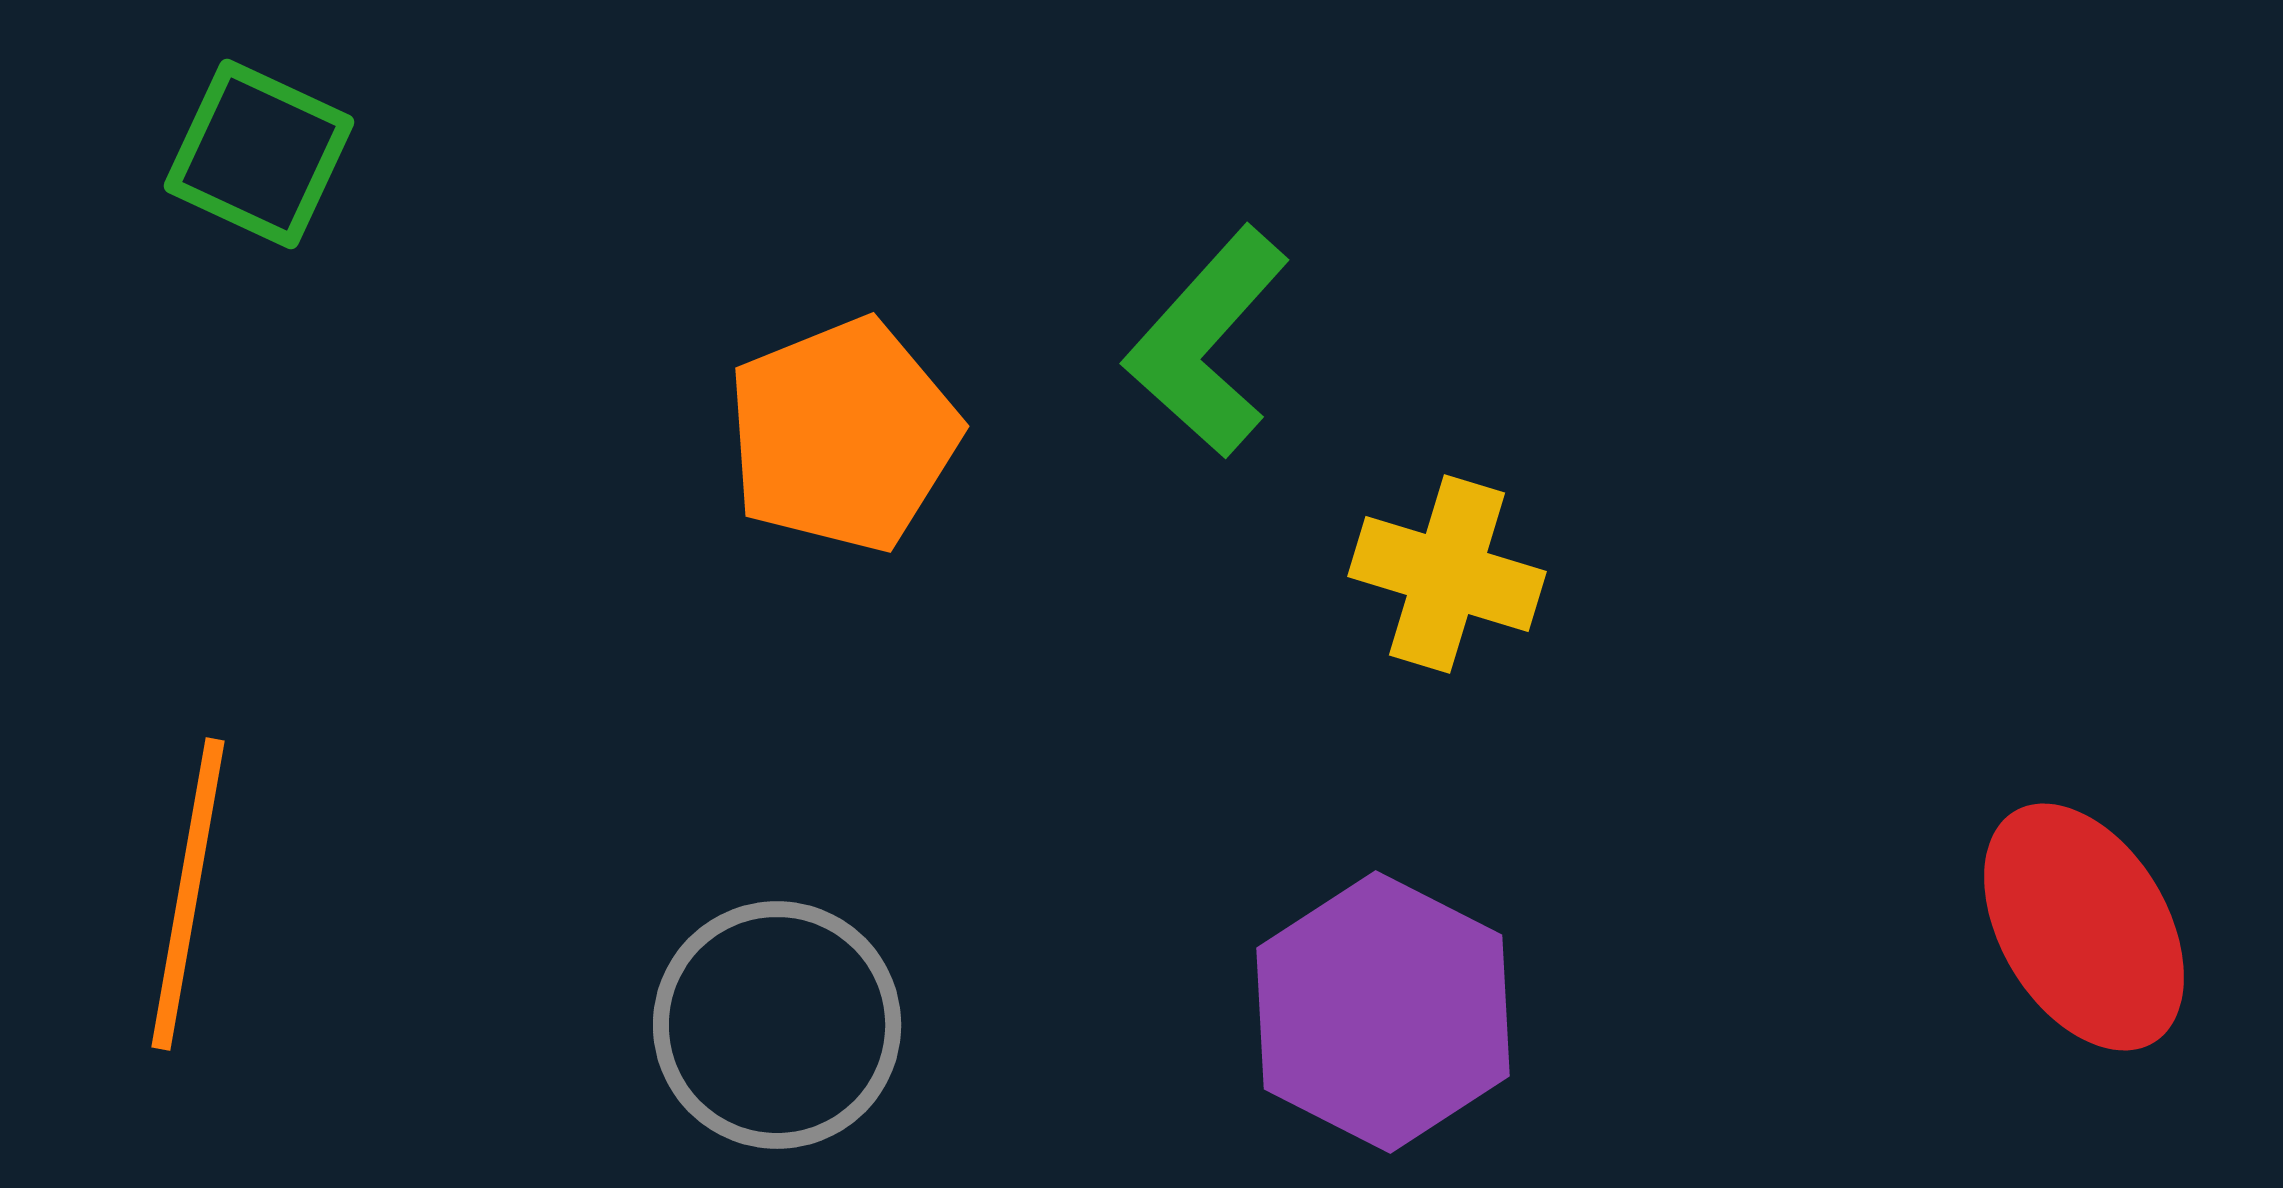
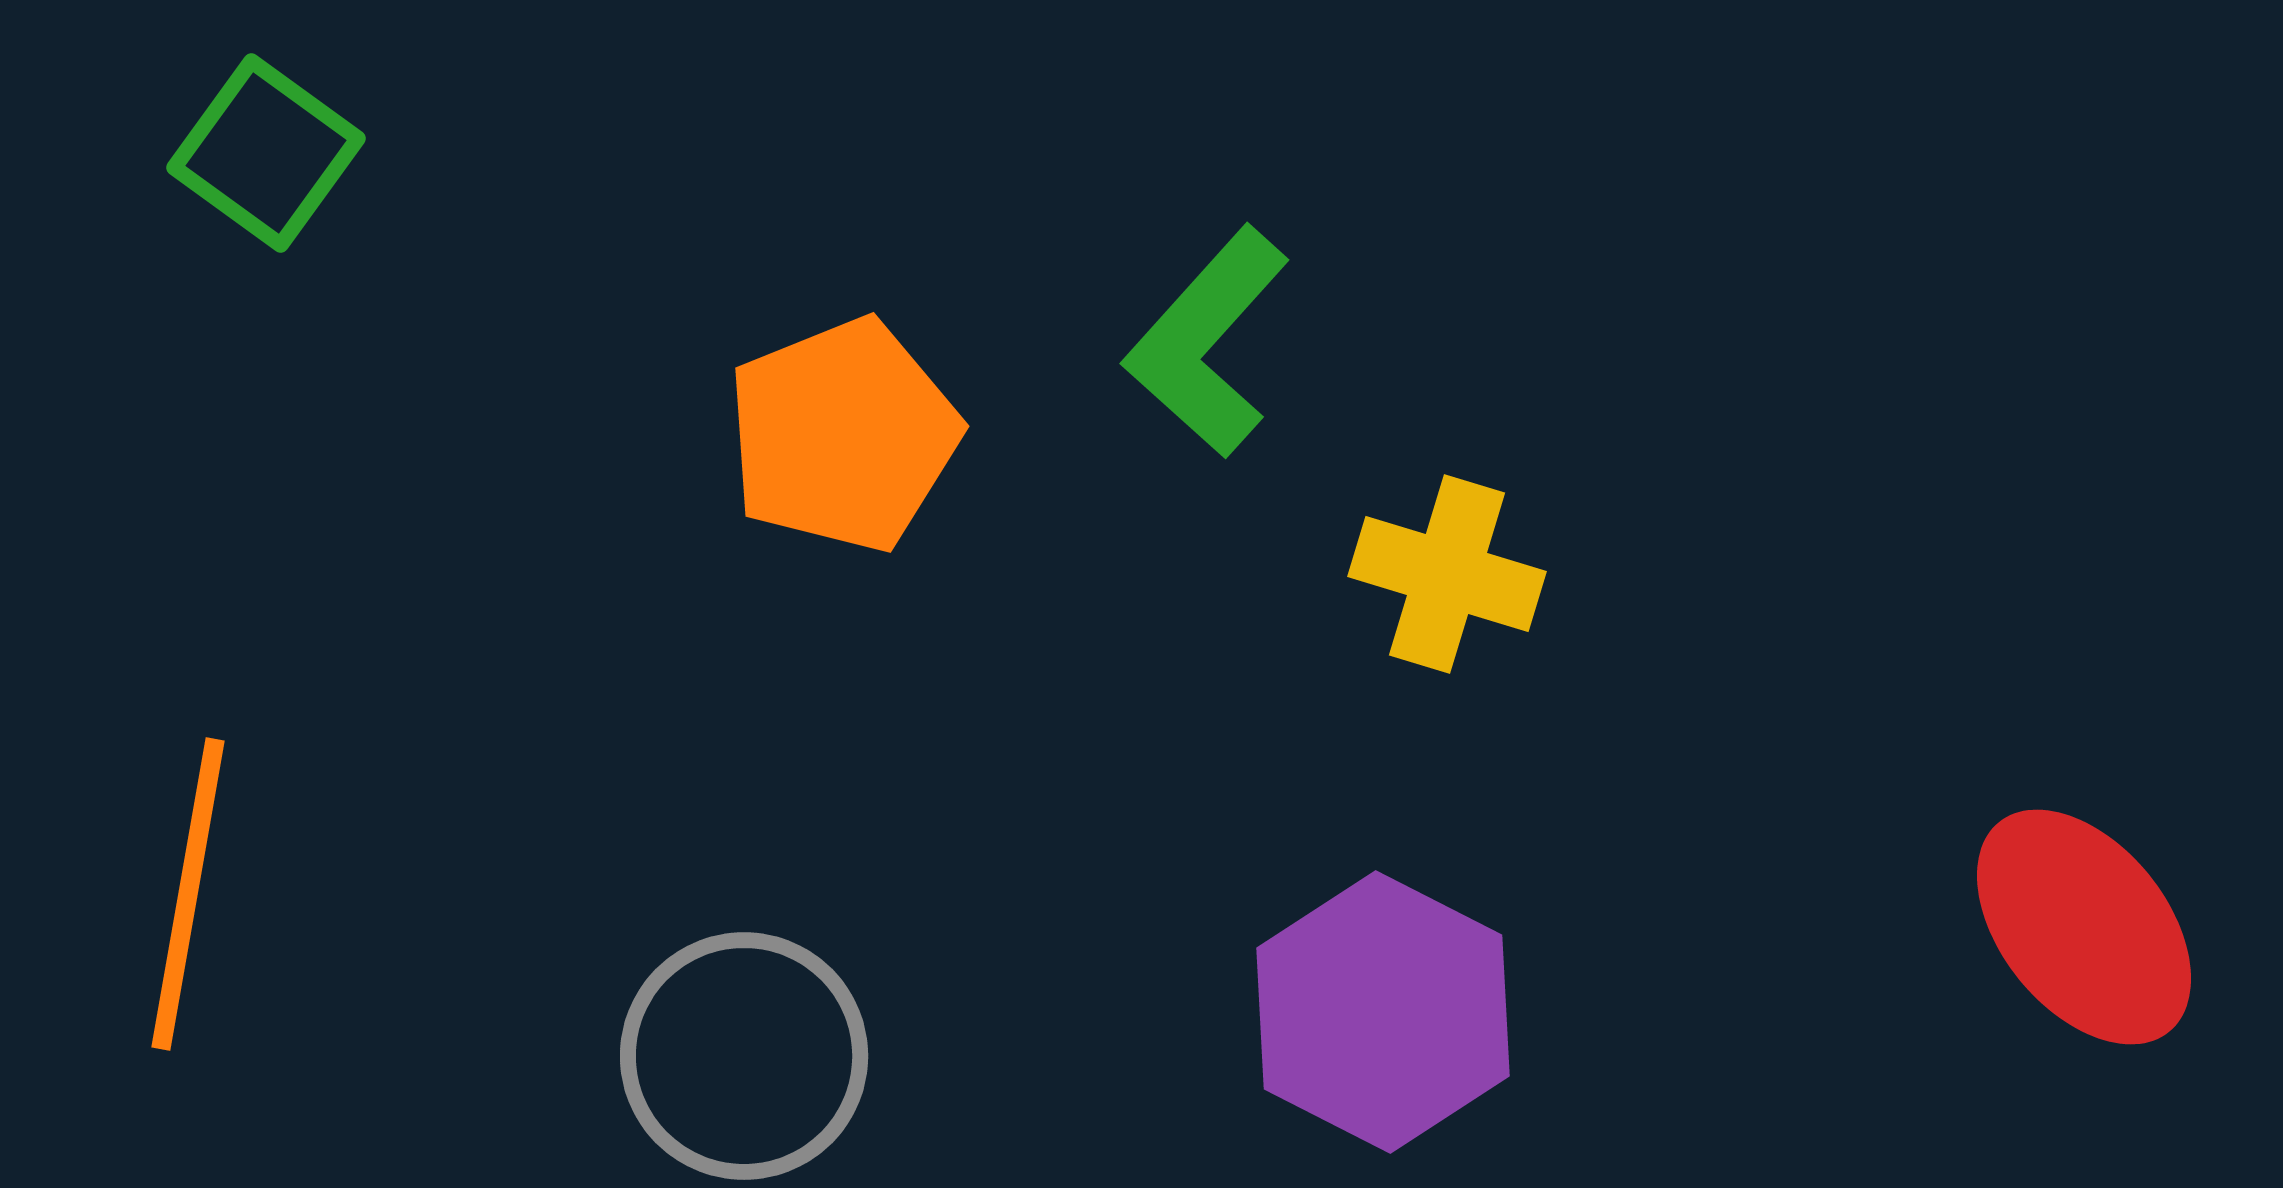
green square: moved 7 px right, 1 px up; rotated 11 degrees clockwise
red ellipse: rotated 8 degrees counterclockwise
gray circle: moved 33 px left, 31 px down
